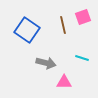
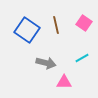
pink square: moved 1 px right, 6 px down; rotated 35 degrees counterclockwise
brown line: moved 7 px left
cyan line: rotated 48 degrees counterclockwise
